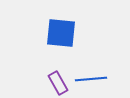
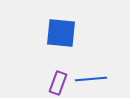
purple rectangle: rotated 50 degrees clockwise
